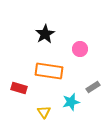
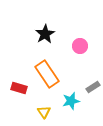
pink circle: moved 3 px up
orange rectangle: moved 2 px left, 3 px down; rotated 48 degrees clockwise
cyan star: moved 1 px up
